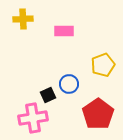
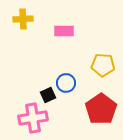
yellow pentagon: rotated 25 degrees clockwise
blue circle: moved 3 px left, 1 px up
red pentagon: moved 3 px right, 5 px up
